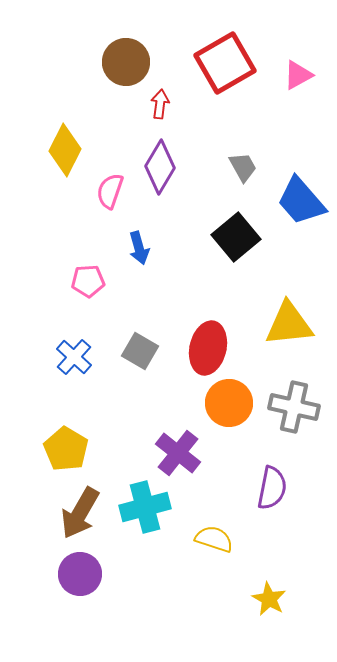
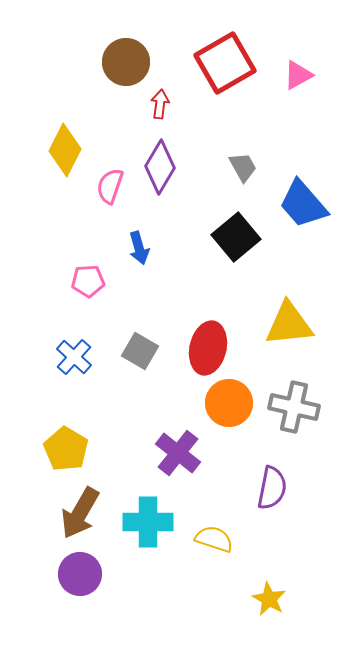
pink semicircle: moved 5 px up
blue trapezoid: moved 2 px right, 3 px down
cyan cross: moved 3 px right, 15 px down; rotated 15 degrees clockwise
